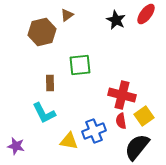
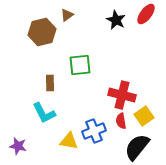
purple star: moved 2 px right
